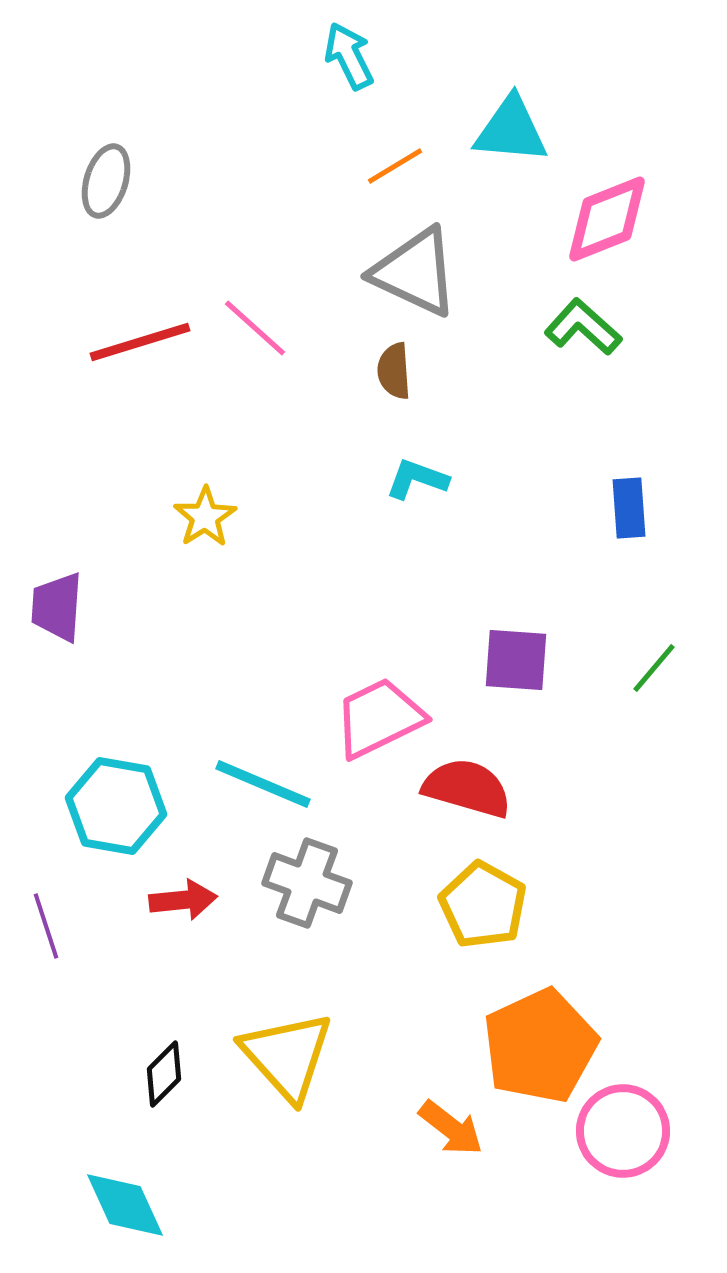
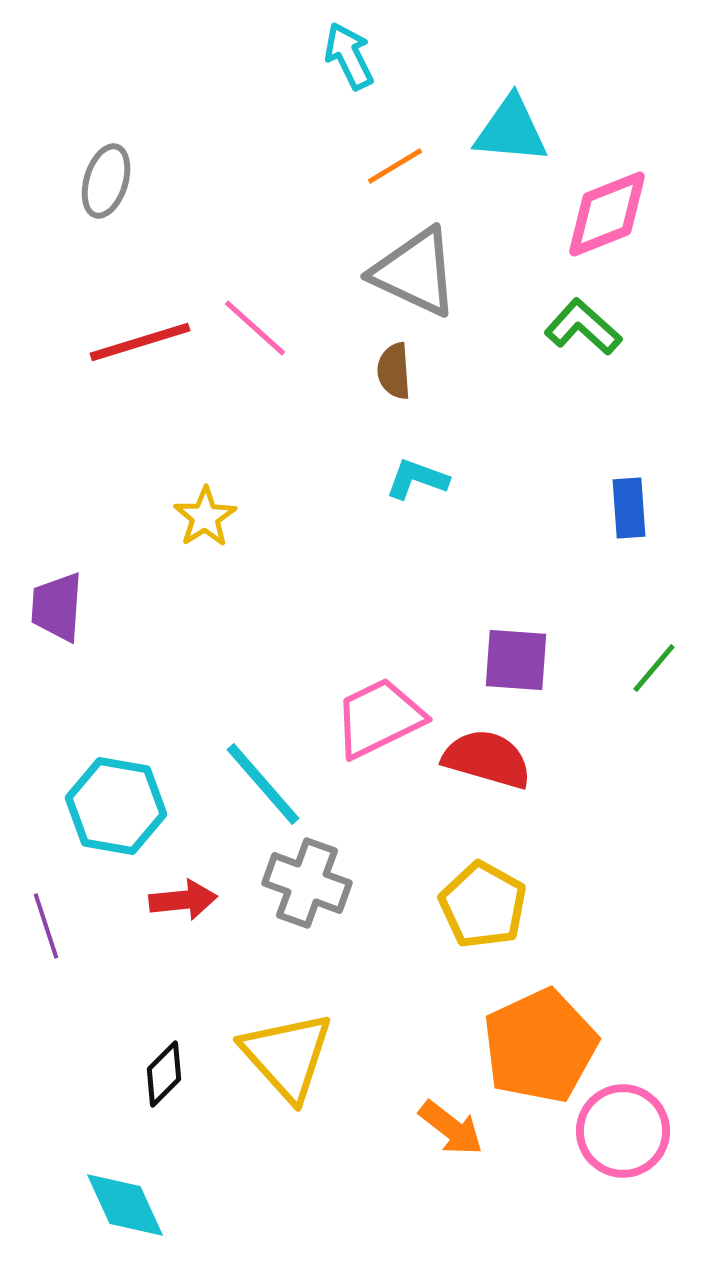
pink diamond: moved 5 px up
cyan line: rotated 26 degrees clockwise
red semicircle: moved 20 px right, 29 px up
